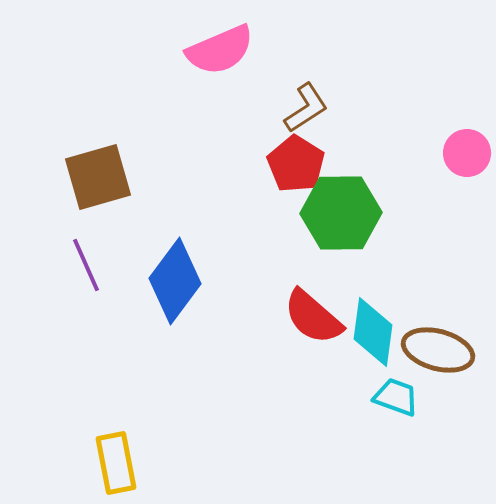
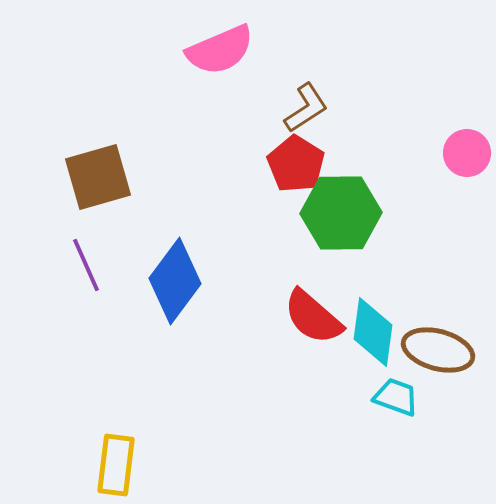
yellow rectangle: moved 2 px down; rotated 18 degrees clockwise
